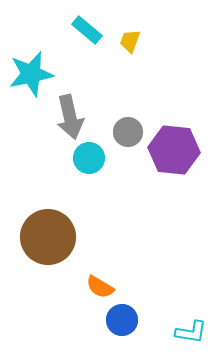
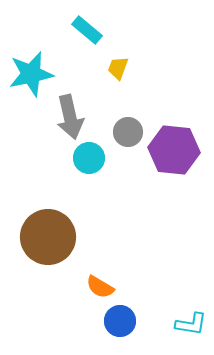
yellow trapezoid: moved 12 px left, 27 px down
blue circle: moved 2 px left, 1 px down
cyan L-shape: moved 8 px up
